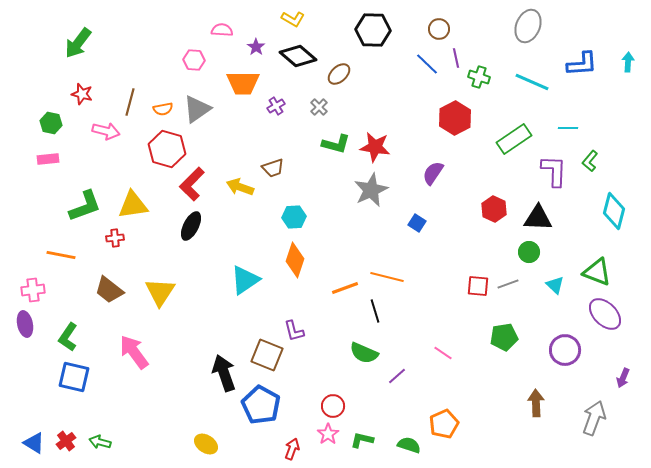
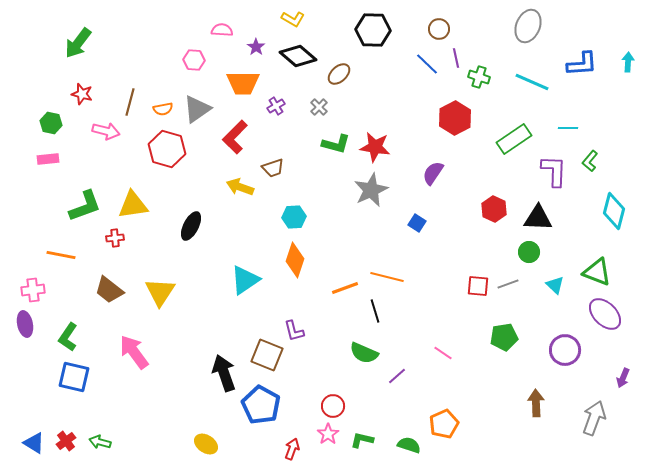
red L-shape at (192, 184): moved 43 px right, 47 px up
